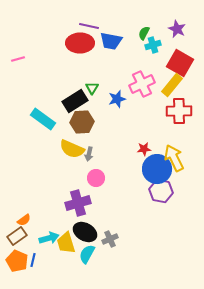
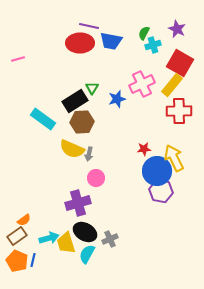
blue circle: moved 2 px down
